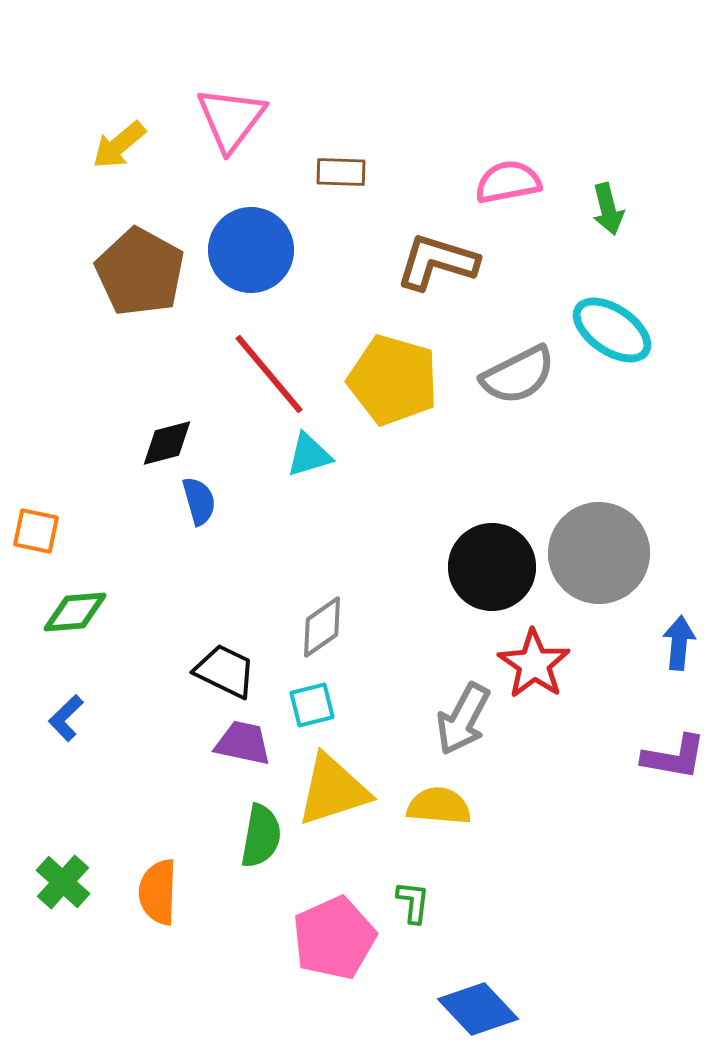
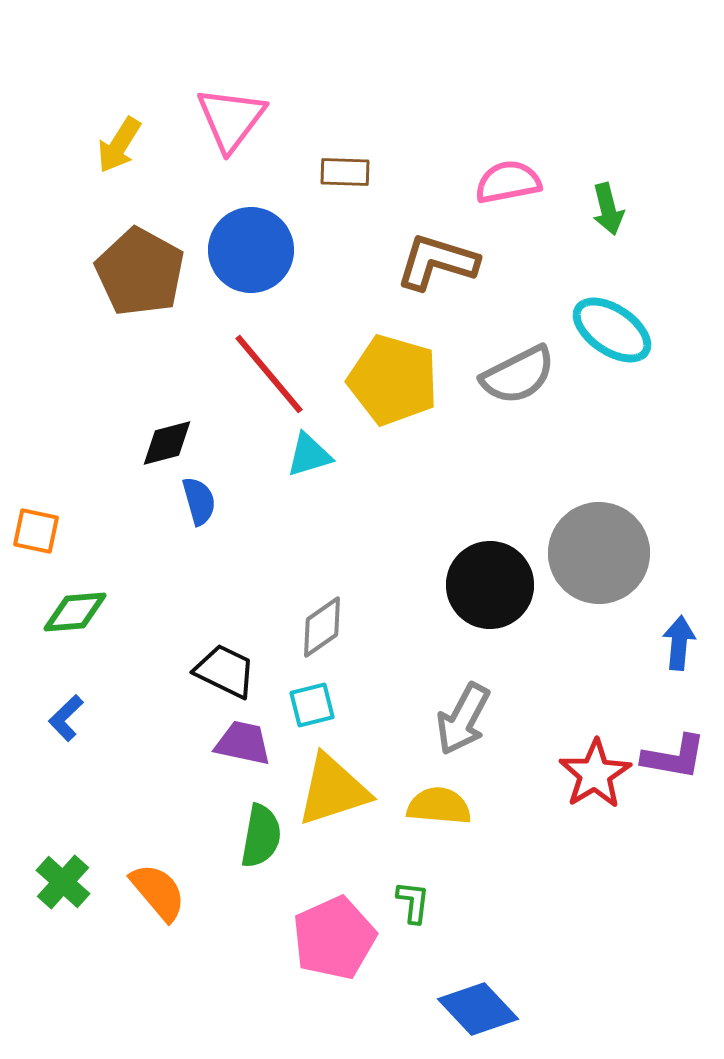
yellow arrow: rotated 18 degrees counterclockwise
brown rectangle: moved 4 px right
black circle: moved 2 px left, 18 px down
red star: moved 61 px right, 110 px down; rotated 6 degrees clockwise
orange semicircle: rotated 138 degrees clockwise
